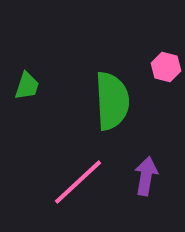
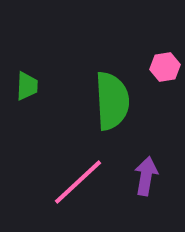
pink hexagon: moved 1 px left; rotated 24 degrees counterclockwise
green trapezoid: rotated 16 degrees counterclockwise
